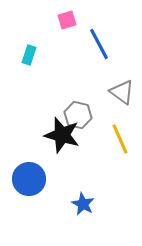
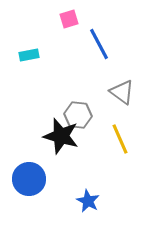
pink square: moved 2 px right, 1 px up
cyan rectangle: rotated 60 degrees clockwise
gray hexagon: rotated 8 degrees counterclockwise
black star: moved 1 px left, 1 px down
blue star: moved 5 px right, 3 px up
